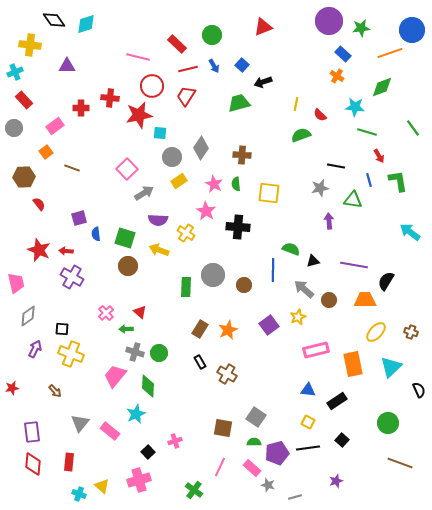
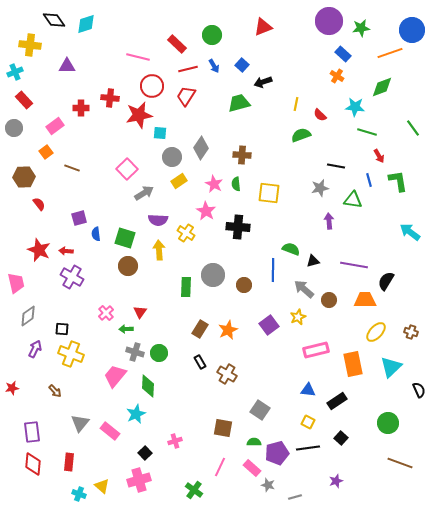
yellow arrow at (159, 250): rotated 66 degrees clockwise
red triangle at (140, 312): rotated 24 degrees clockwise
gray square at (256, 417): moved 4 px right, 7 px up
black square at (342, 440): moved 1 px left, 2 px up
black square at (148, 452): moved 3 px left, 1 px down
